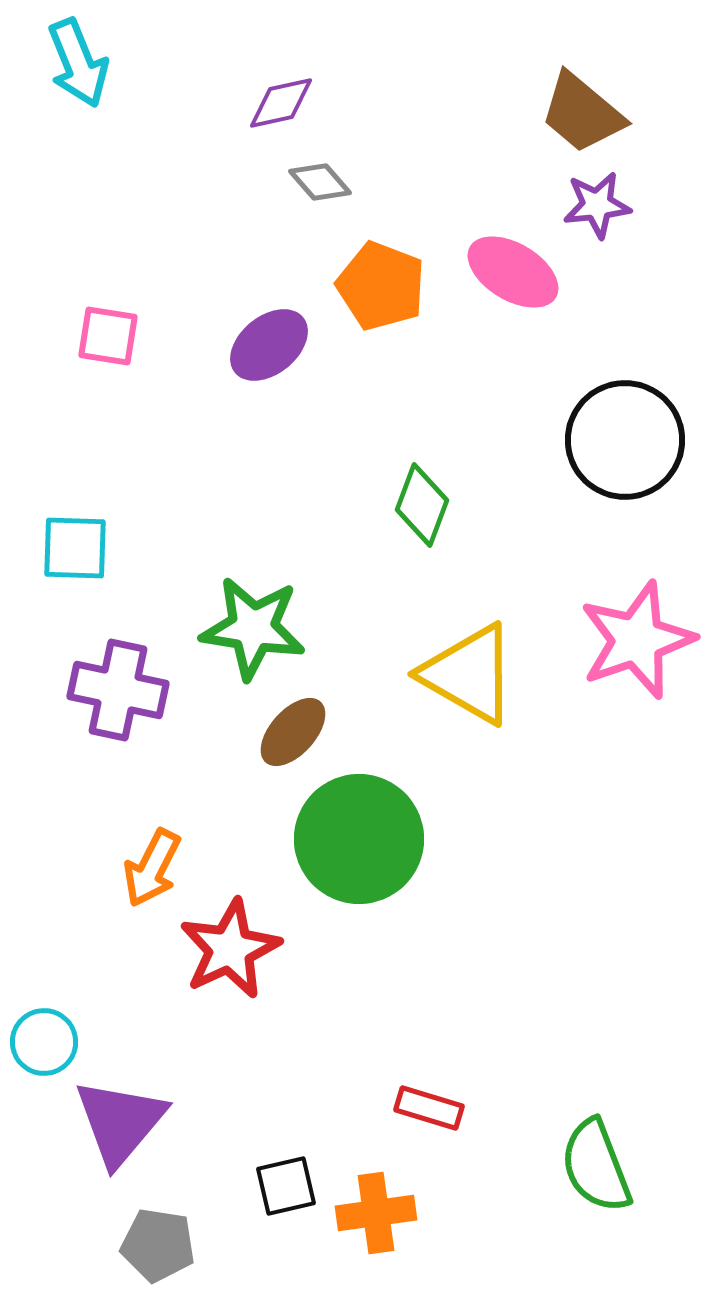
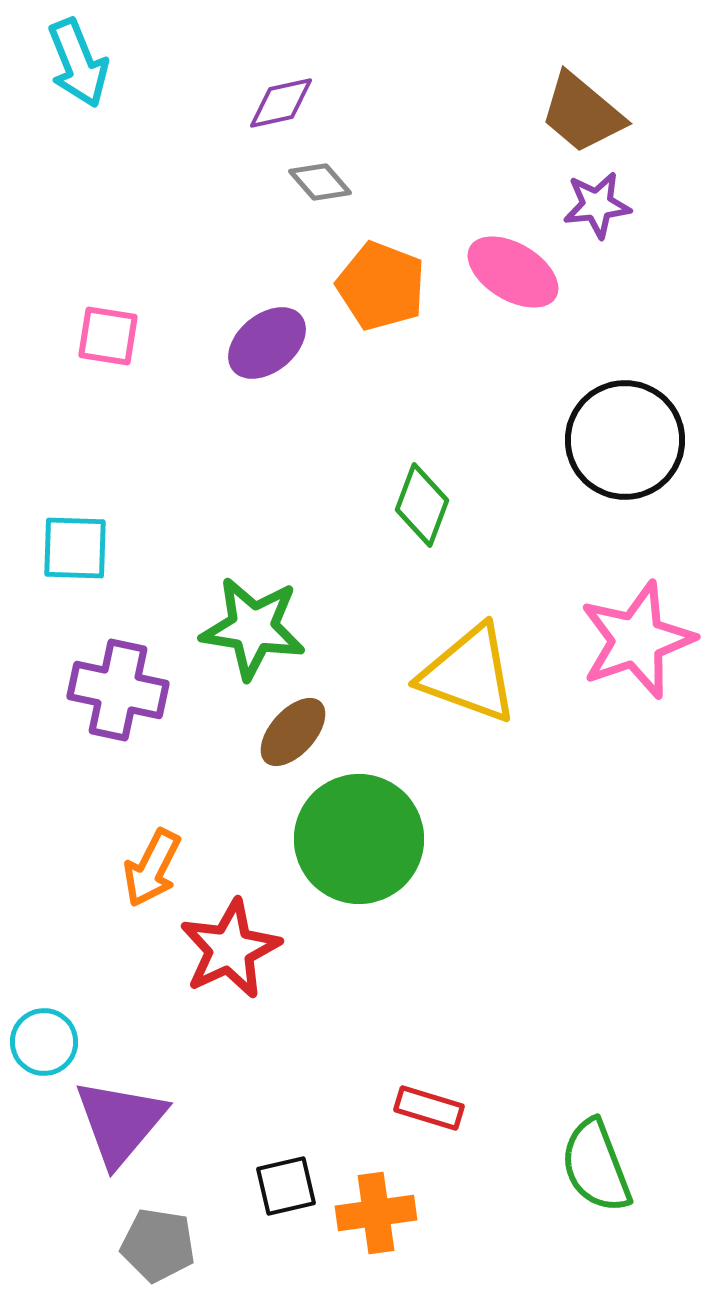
purple ellipse: moved 2 px left, 2 px up
yellow triangle: rotated 10 degrees counterclockwise
